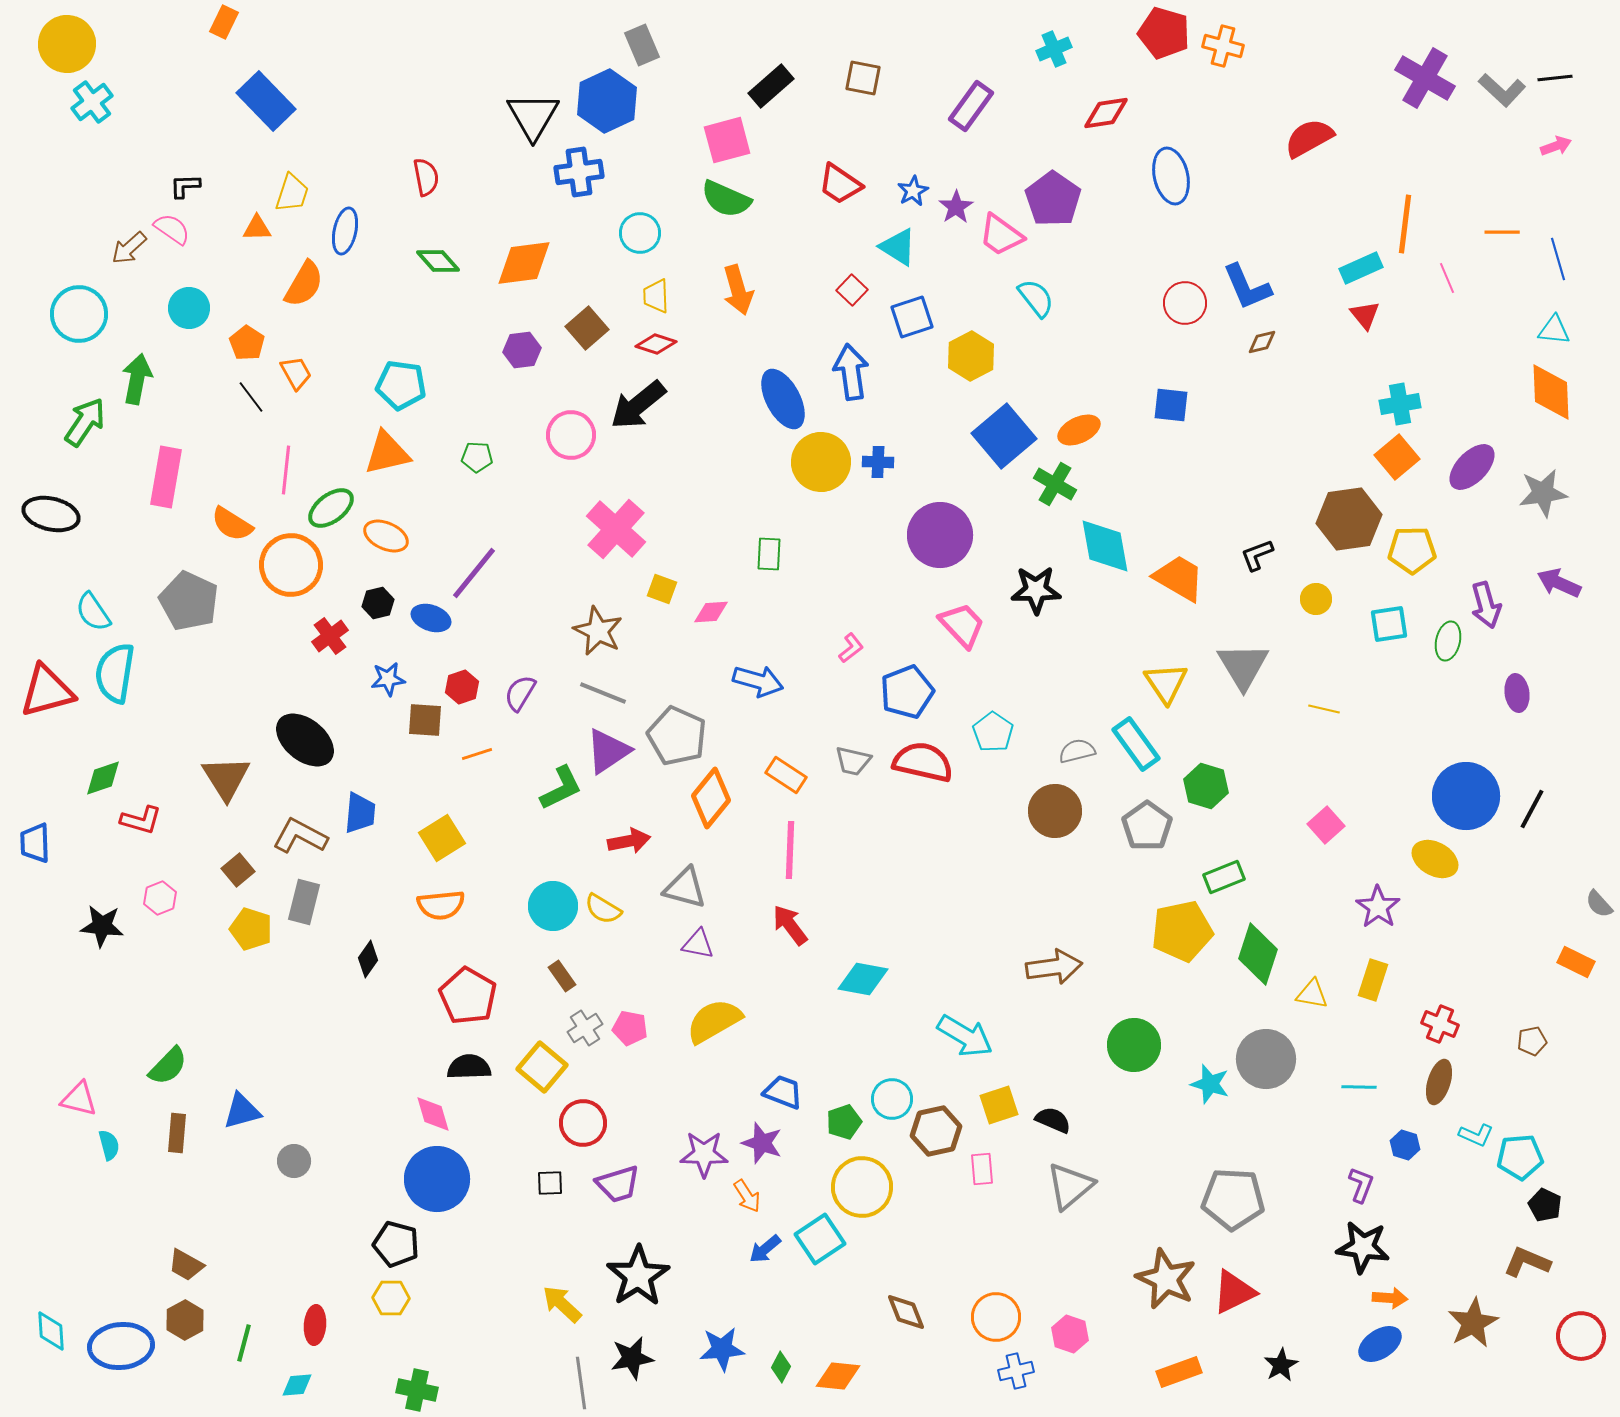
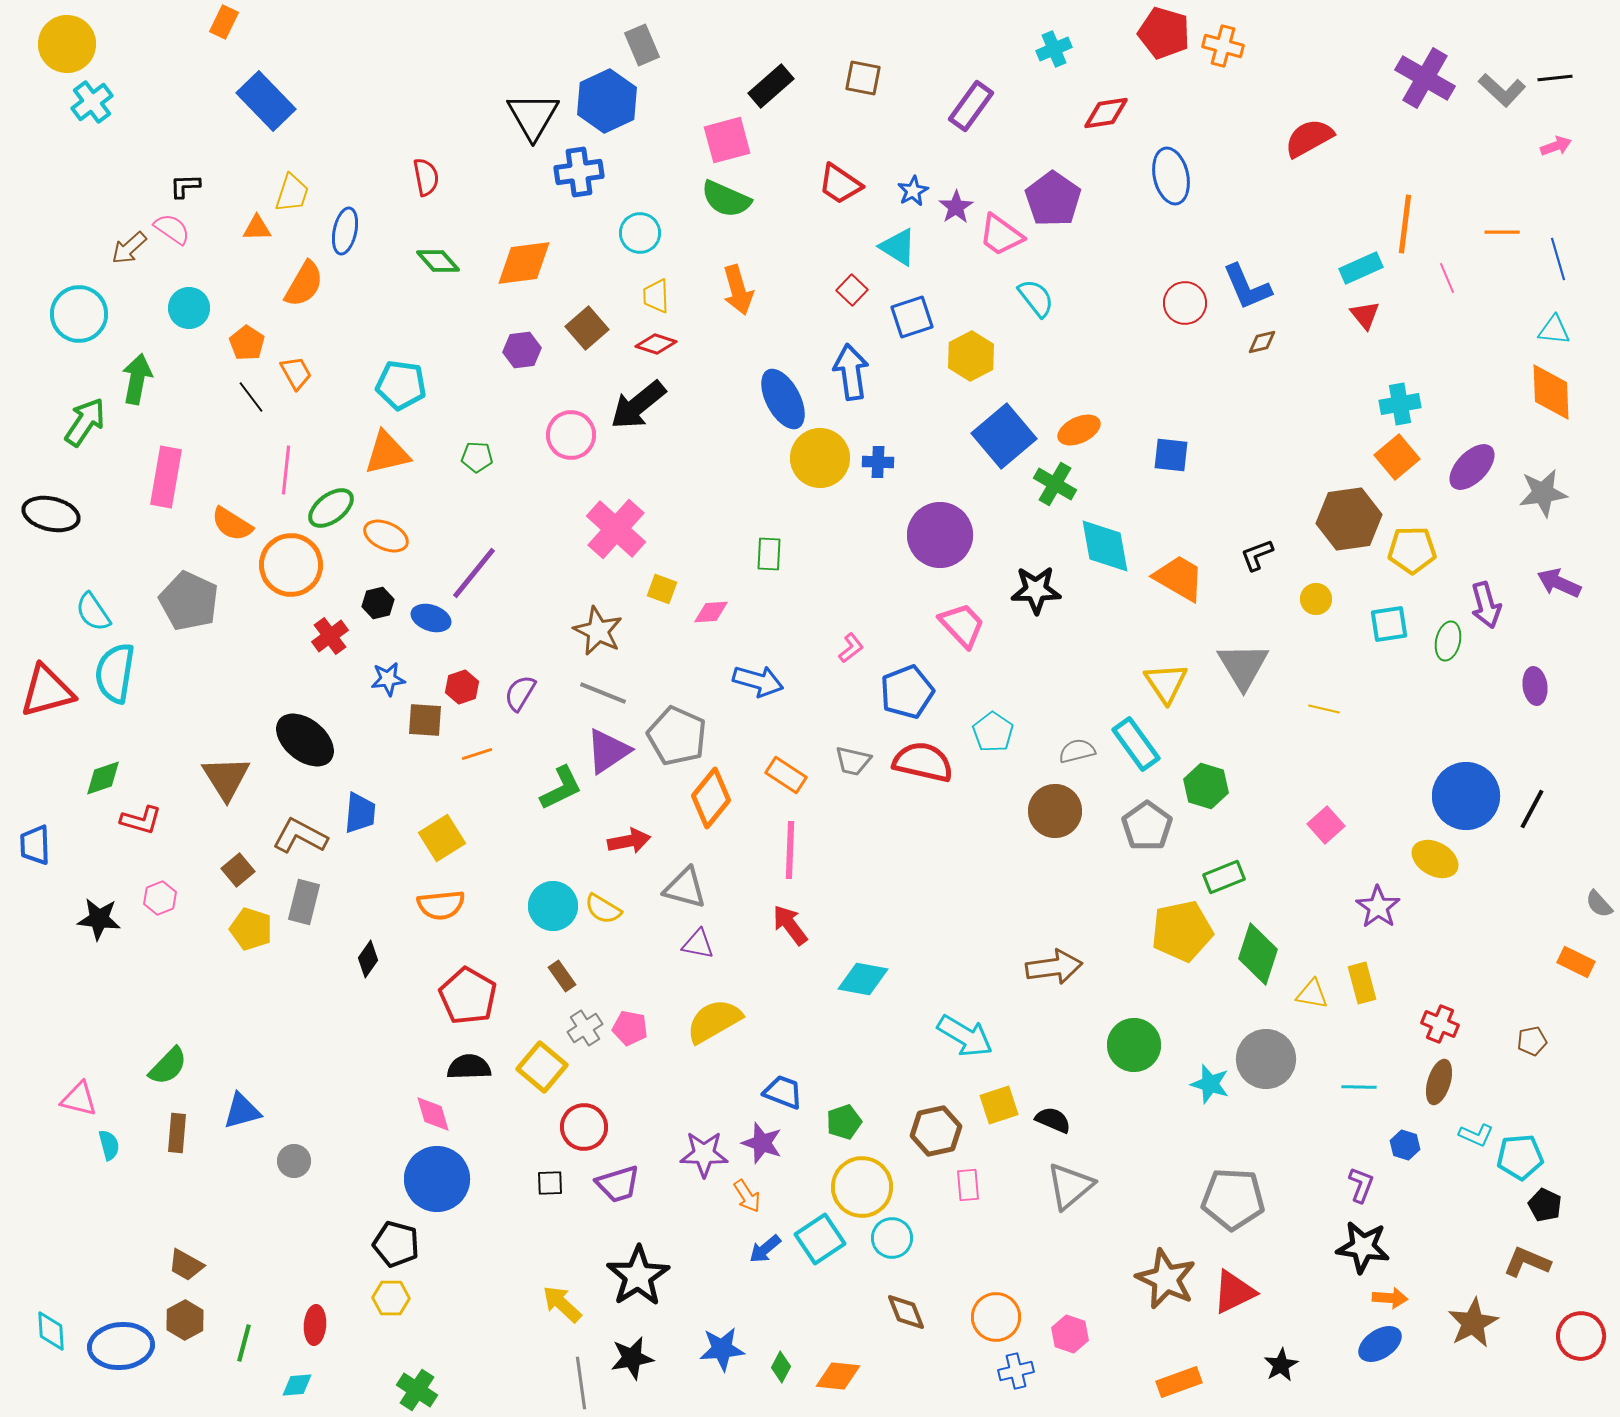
blue square at (1171, 405): moved 50 px down
yellow circle at (821, 462): moved 1 px left, 4 px up
purple ellipse at (1517, 693): moved 18 px right, 7 px up
blue trapezoid at (35, 843): moved 2 px down
black star at (102, 926): moved 3 px left, 7 px up
yellow rectangle at (1373, 980): moved 11 px left, 3 px down; rotated 33 degrees counterclockwise
cyan circle at (892, 1099): moved 139 px down
red circle at (583, 1123): moved 1 px right, 4 px down
pink rectangle at (982, 1169): moved 14 px left, 16 px down
orange rectangle at (1179, 1372): moved 10 px down
green cross at (417, 1390): rotated 21 degrees clockwise
